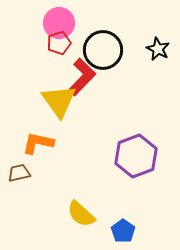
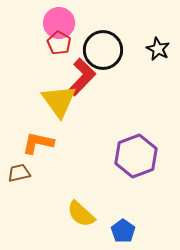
red pentagon: rotated 25 degrees counterclockwise
